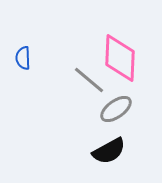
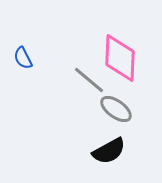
blue semicircle: rotated 25 degrees counterclockwise
gray ellipse: rotated 72 degrees clockwise
